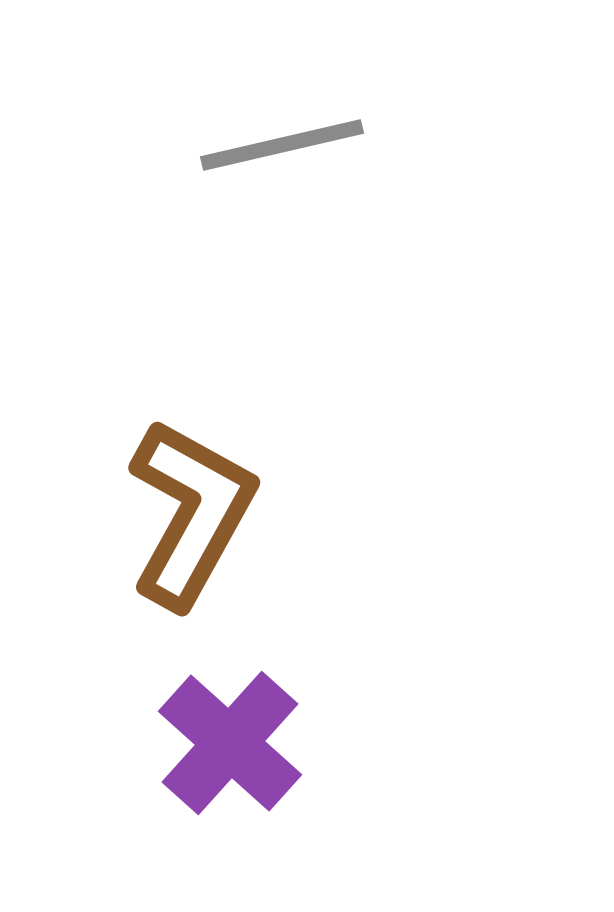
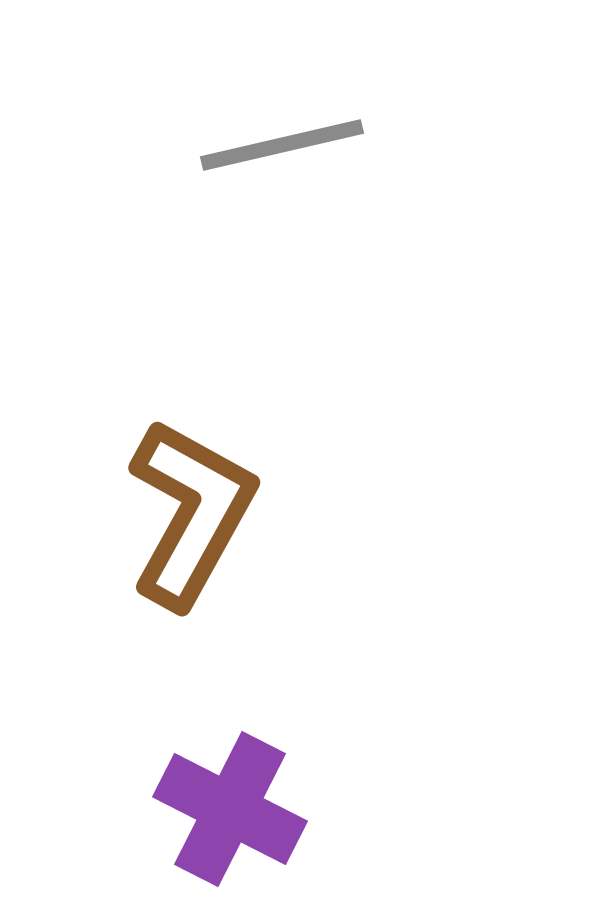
purple cross: moved 66 px down; rotated 15 degrees counterclockwise
